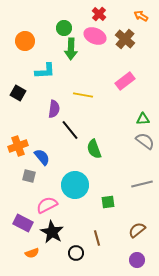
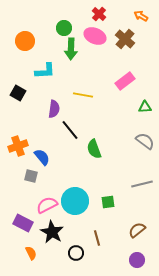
green triangle: moved 2 px right, 12 px up
gray square: moved 2 px right
cyan circle: moved 16 px down
orange semicircle: moved 1 px left; rotated 96 degrees counterclockwise
